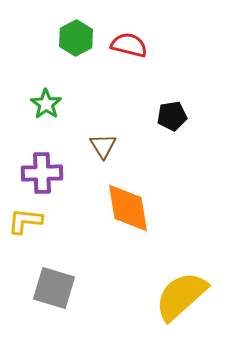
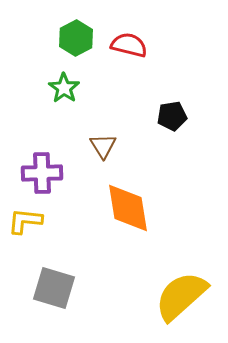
green star: moved 18 px right, 16 px up
